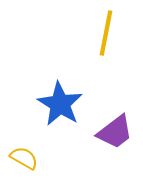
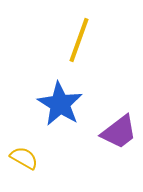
yellow line: moved 27 px left, 7 px down; rotated 9 degrees clockwise
purple trapezoid: moved 4 px right
